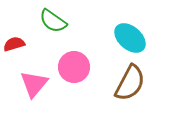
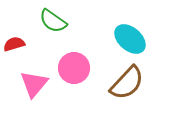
cyan ellipse: moved 1 px down
pink circle: moved 1 px down
brown semicircle: moved 3 px left; rotated 15 degrees clockwise
